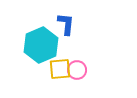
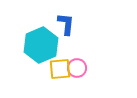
pink circle: moved 2 px up
